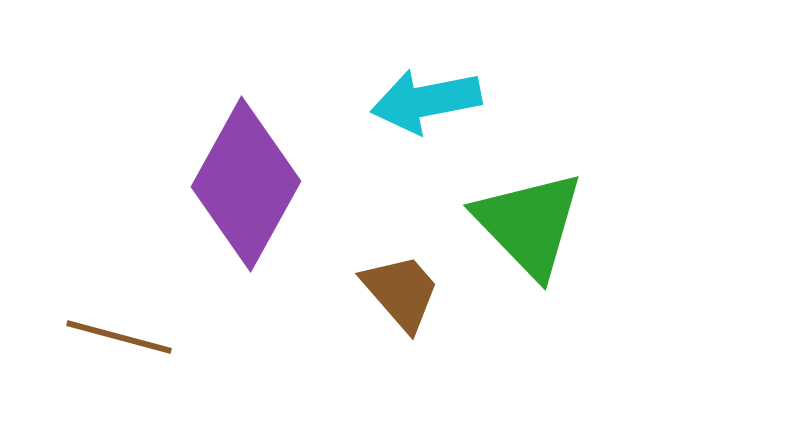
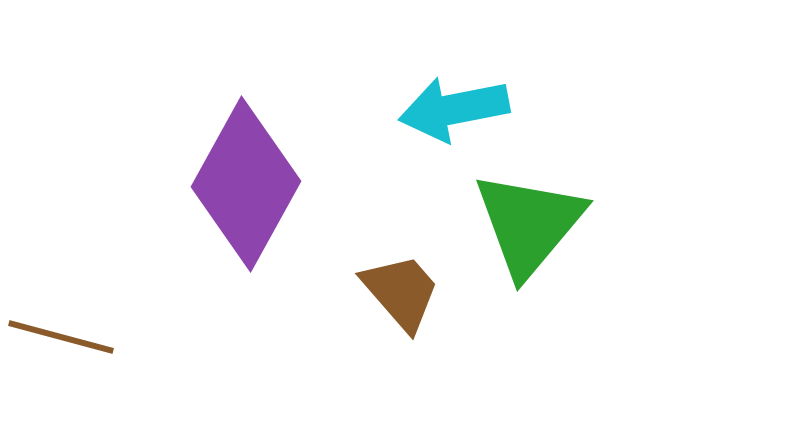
cyan arrow: moved 28 px right, 8 px down
green triangle: rotated 24 degrees clockwise
brown line: moved 58 px left
